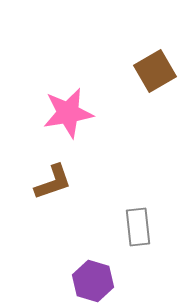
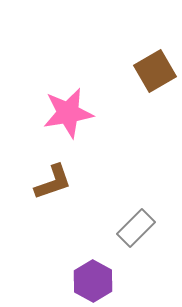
gray rectangle: moved 2 px left, 1 px down; rotated 51 degrees clockwise
purple hexagon: rotated 12 degrees clockwise
